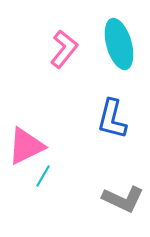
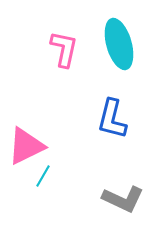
pink L-shape: rotated 27 degrees counterclockwise
